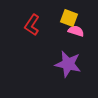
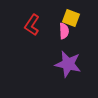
yellow square: moved 2 px right
pink semicircle: moved 12 px left; rotated 70 degrees clockwise
